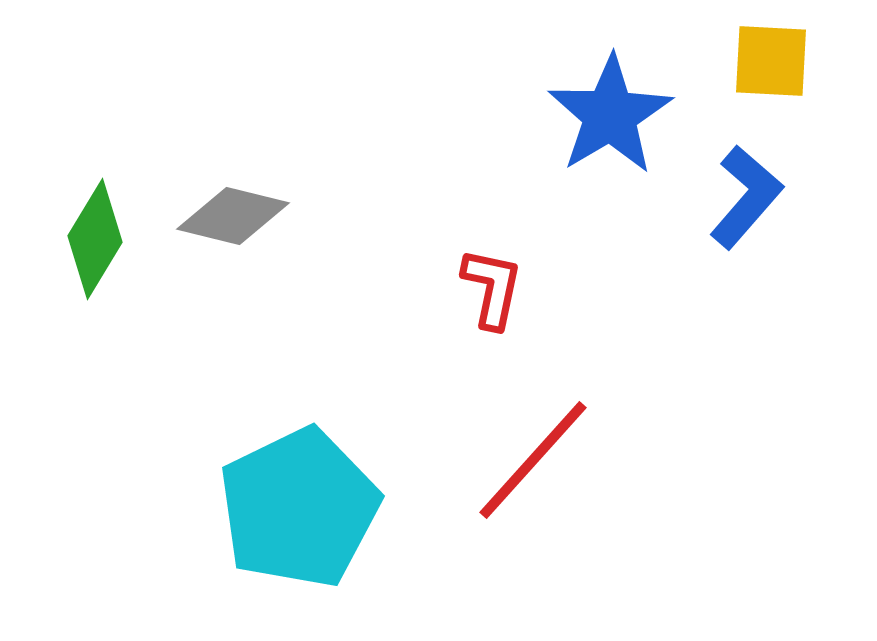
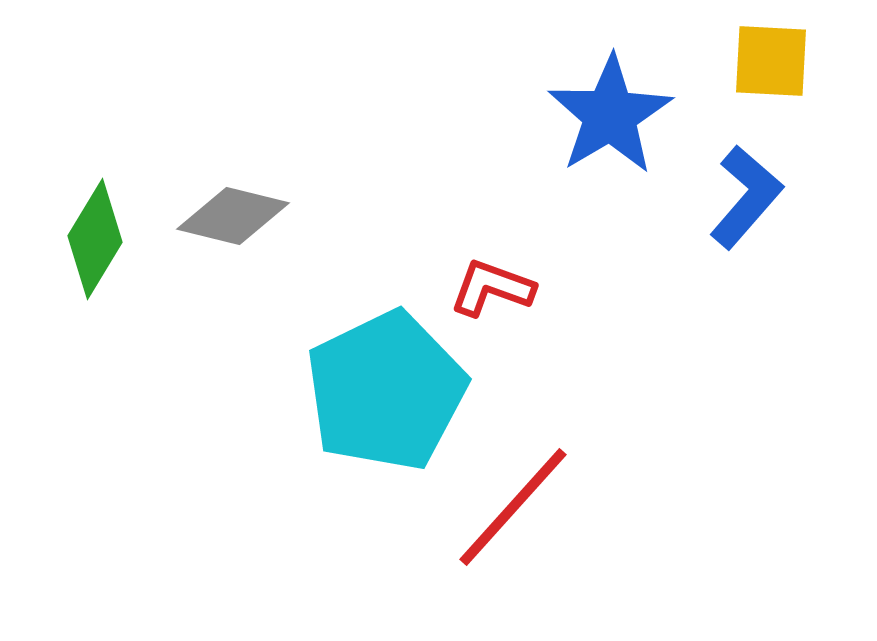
red L-shape: rotated 82 degrees counterclockwise
red line: moved 20 px left, 47 px down
cyan pentagon: moved 87 px right, 117 px up
